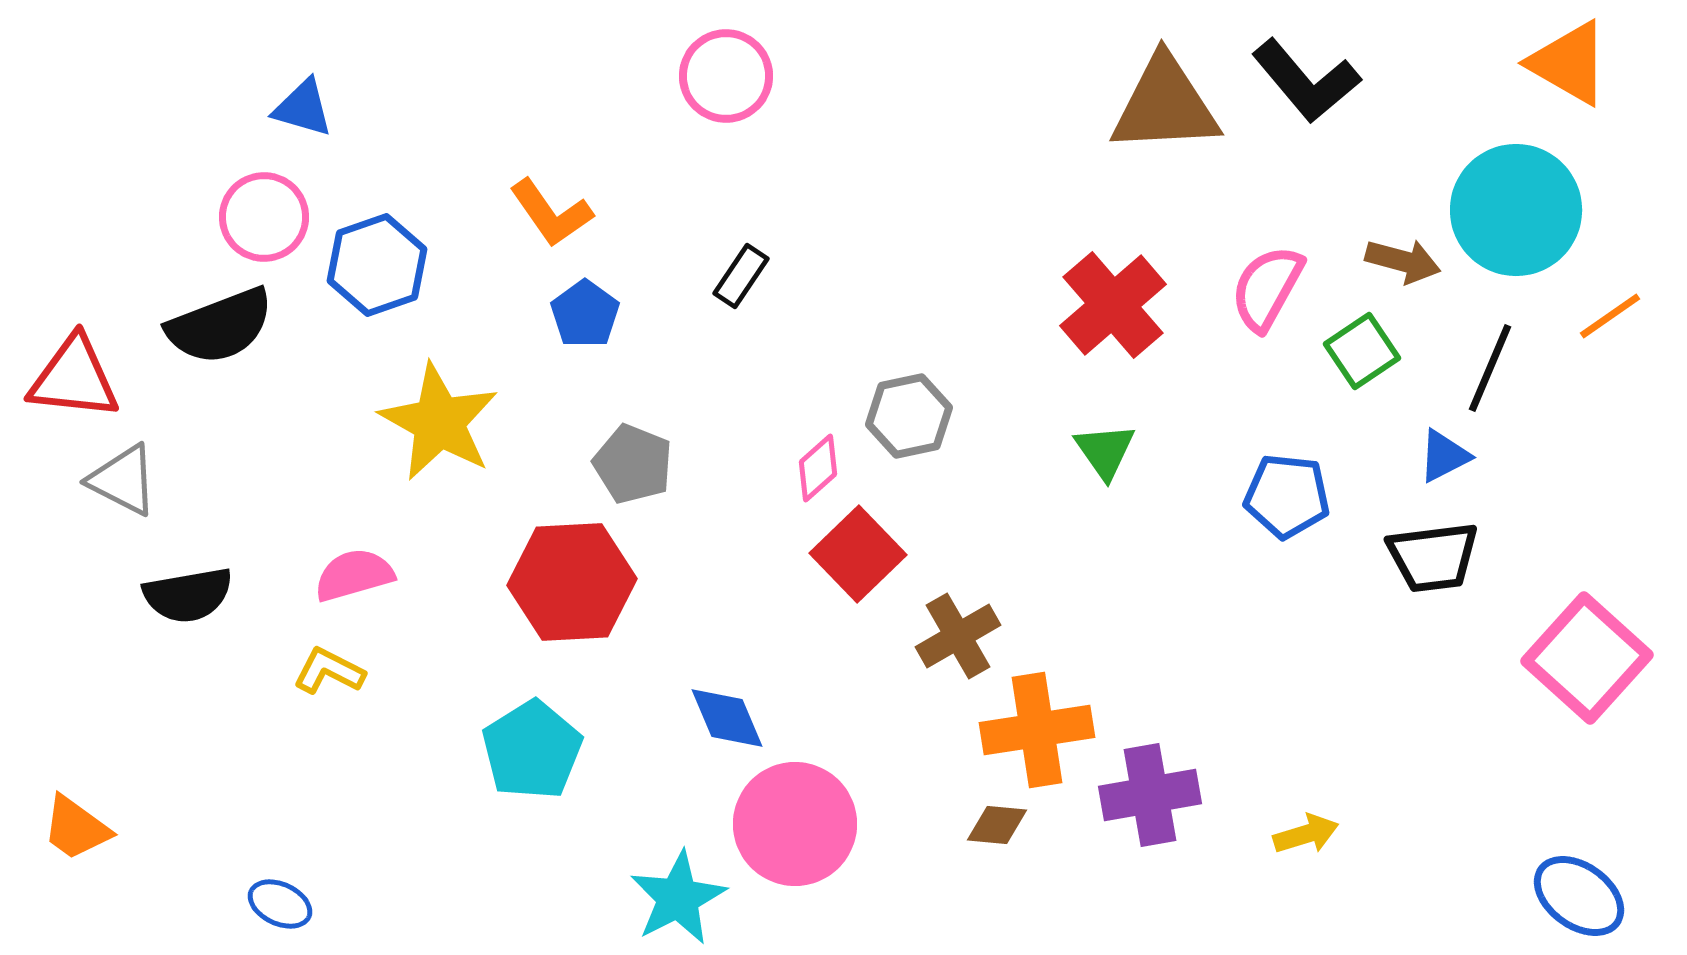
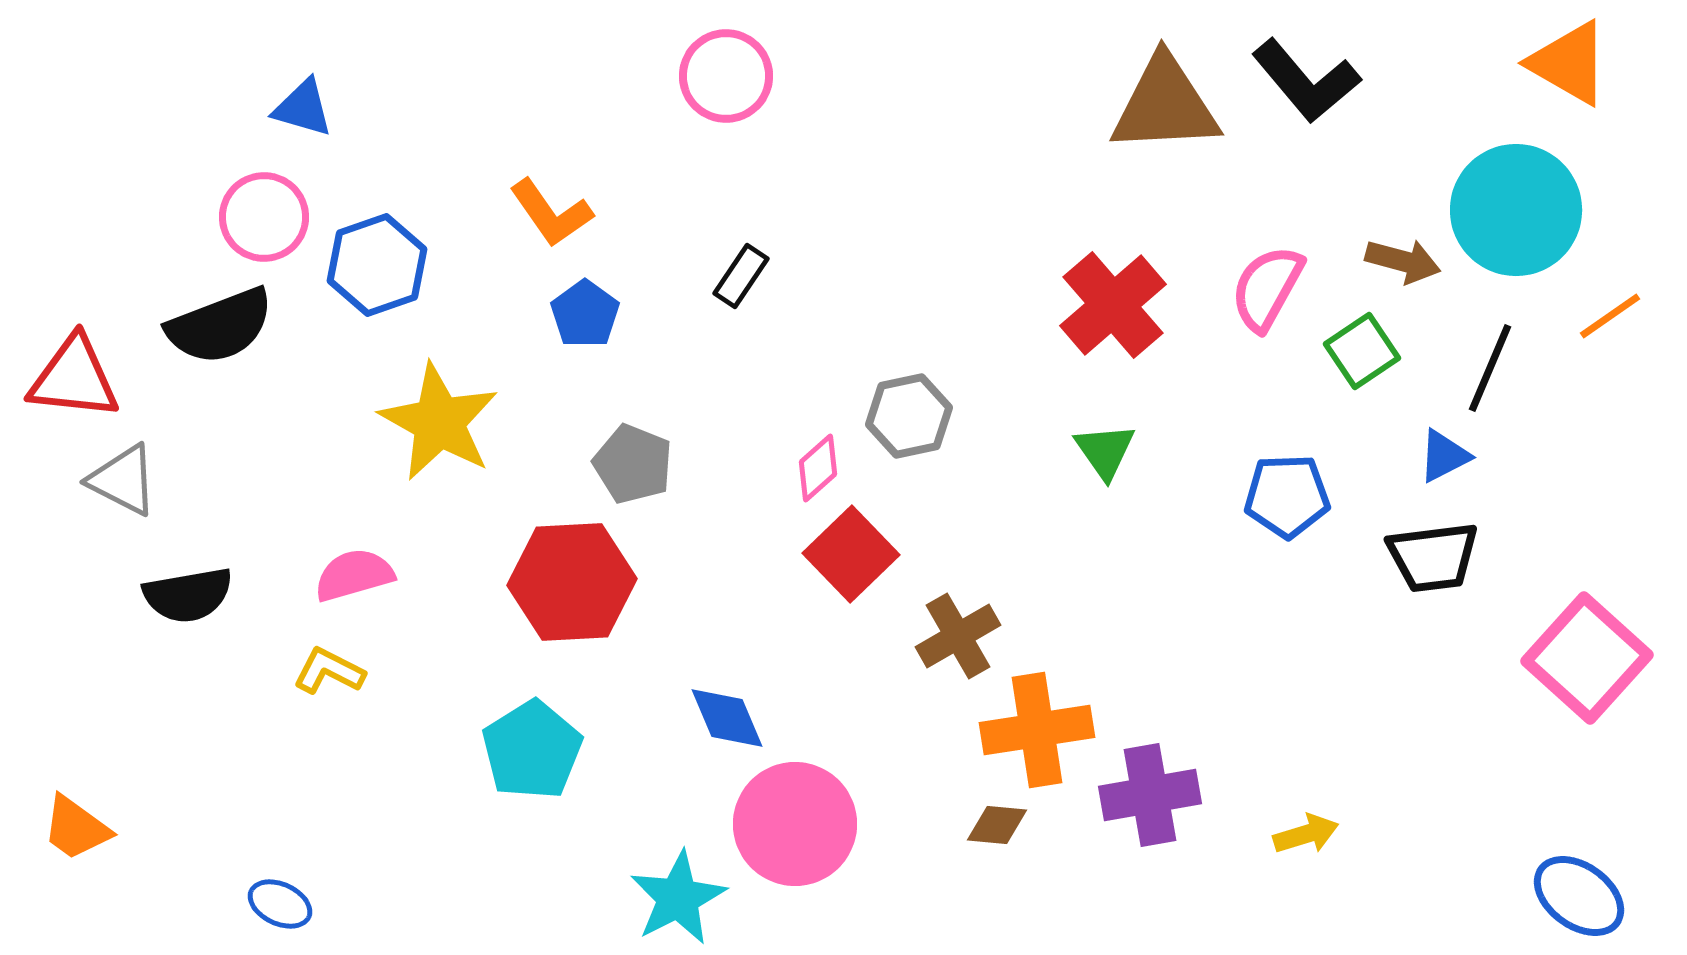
blue pentagon at (1287, 496): rotated 8 degrees counterclockwise
red square at (858, 554): moved 7 px left
